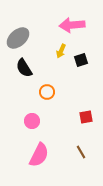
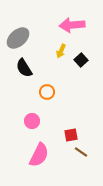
black square: rotated 24 degrees counterclockwise
red square: moved 15 px left, 18 px down
brown line: rotated 24 degrees counterclockwise
